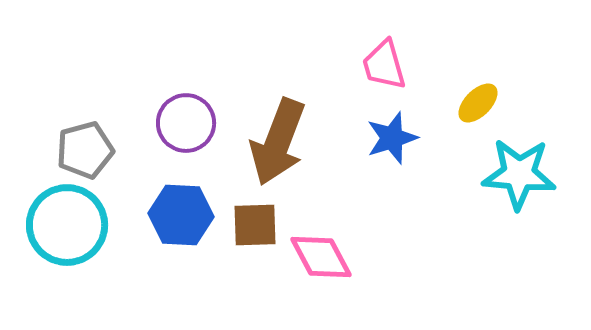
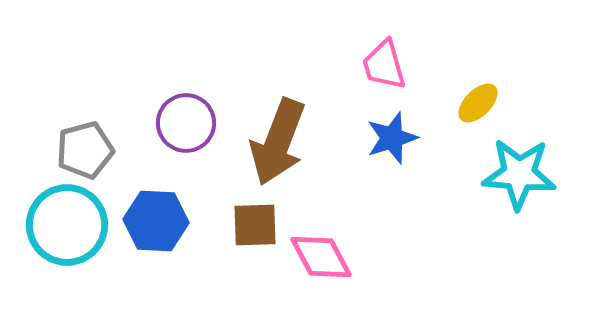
blue hexagon: moved 25 px left, 6 px down
